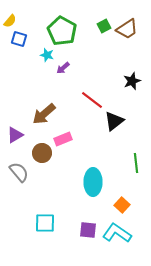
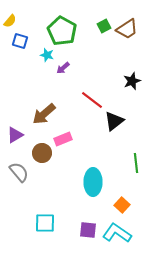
blue square: moved 1 px right, 2 px down
